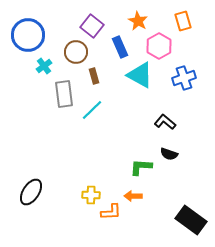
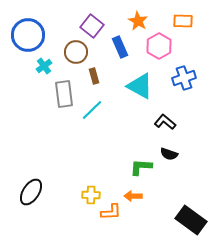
orange rectangle: rotated 72 degrees counterclockwise
cyan triangle: moved 11 px down
